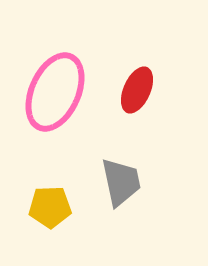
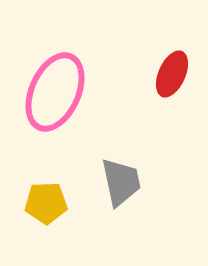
red ellipse: moved 35 px right, 16 px up
yellow pentagon: moved 4 px left, 4 px up
